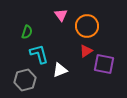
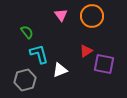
orange circle: moved 5 px right, 10 px up
green semicircle: rotated 56 degrees counterclockwise
